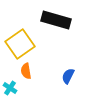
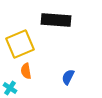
black rectangle: rotated 12 degrees counterclockwise
yellow square: rotated 12 degrees clockwise
blue semicircle: moved 1 px down
